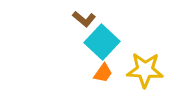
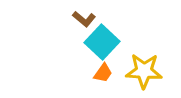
yellow star: moved 1 px left, 1 px down
